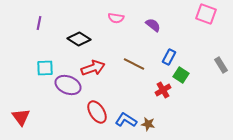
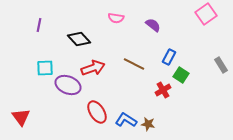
pink square: rotated 35 degrees clockwise
purple line: moved 2 px down
black diamond: rotated 15 degrees clockwise
